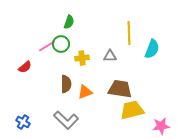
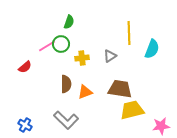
gray triangle: rotated 32 degrees counterclockwise
blue cross: moved 2 px right, 3 px down
